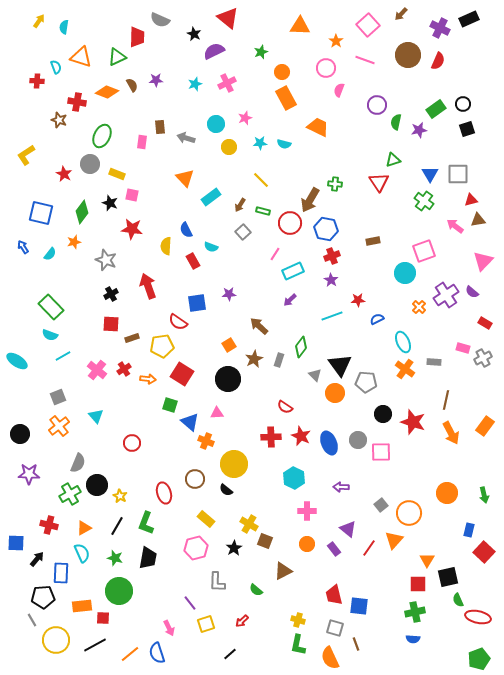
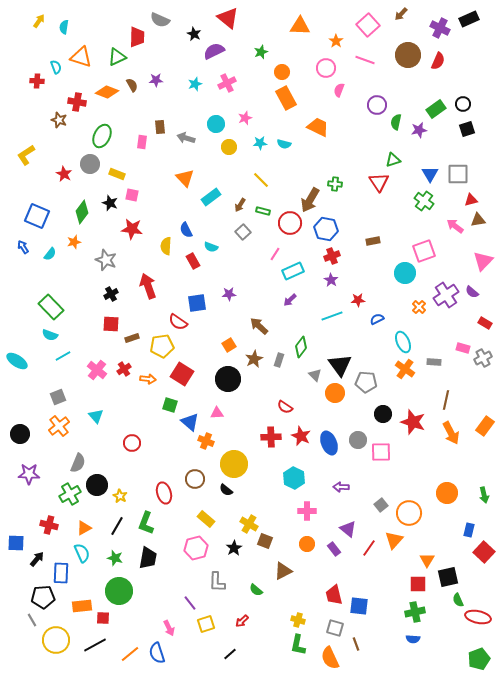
blue square at (41, 213): moved 4 px left, 3 px down; rotated 10 degrees clockwise
